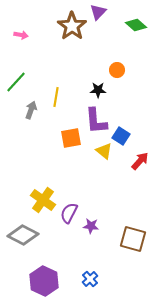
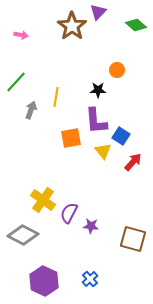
yellow triangle: moved 1 px left; rotated 12 degrees clockwise
red arrow: moved 7 px left, 1 px down
